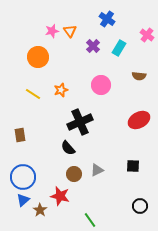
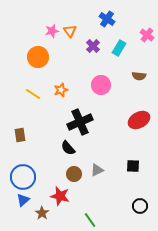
brown star: moved 2 px right, 3 px down
